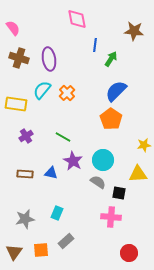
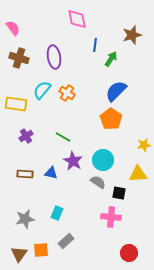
brown star: moved 2 px left, 4 px down; rotated 24 degrees counterclockwise
purple ellipse: moved 5 px right, 2 px up
orange cross: rotated 14 degrees counterclockwise
brown triangle: moved 5 px right, 2 px down
